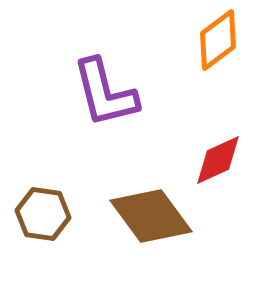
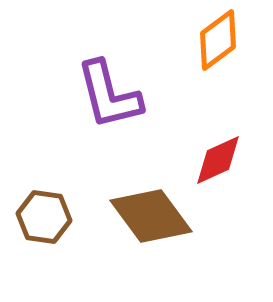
purple L-shape: moved 4 px right, 2 px down
brown hexagon: moved 1 px right, 3 px down
